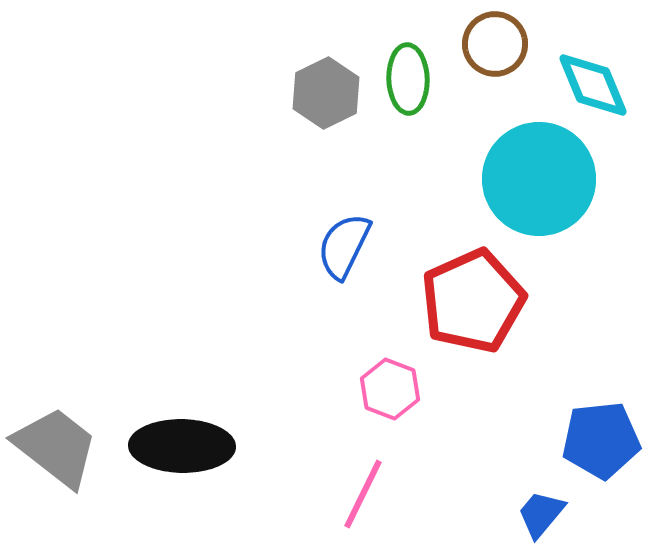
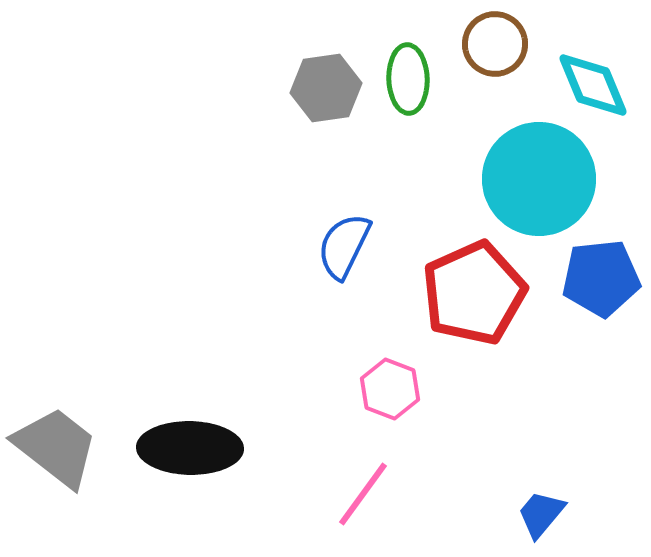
gray hexagon: moved 5 px up; rotated 18 degrees clockwise
red pentagon: moved 1 px right, 8 px up
blue pentagon: moved 162 px up
black ellipse: moved 8 px right, 2 px down
pink line: rotated 10 degrees clockwise
